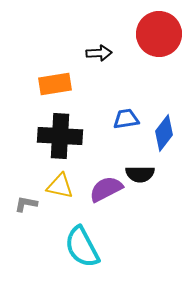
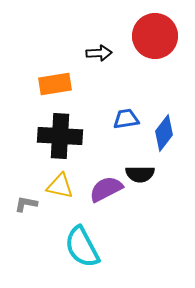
red circle: moved 4 px left, 2 px down
